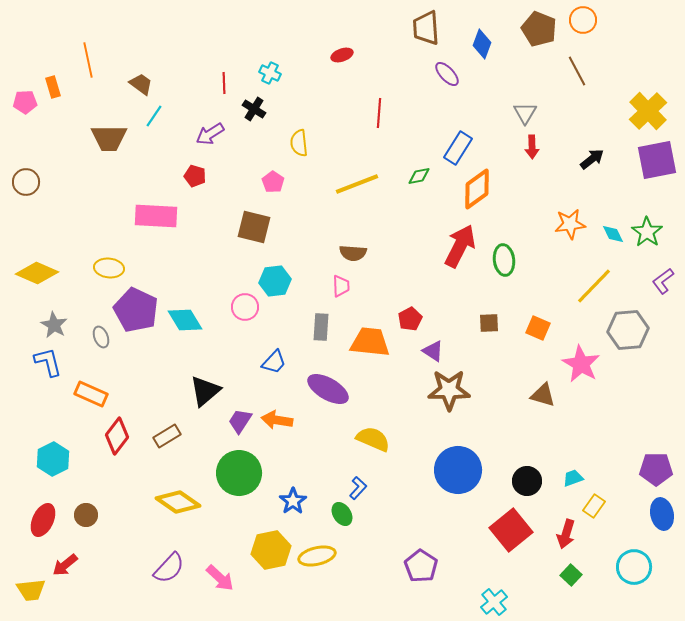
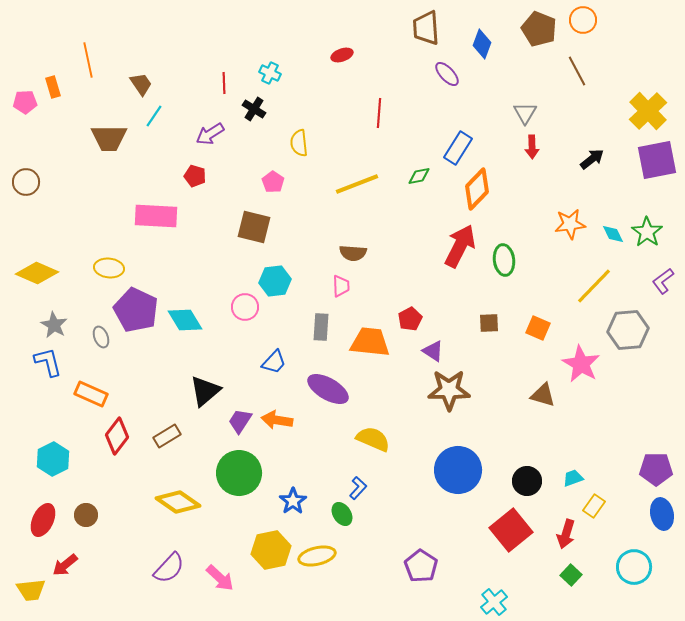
brown trapezoid at (141, 84): rotated 20 degrees clockwise
orange diamond at (477, 189): rotated 9 degrees counterclockwise
